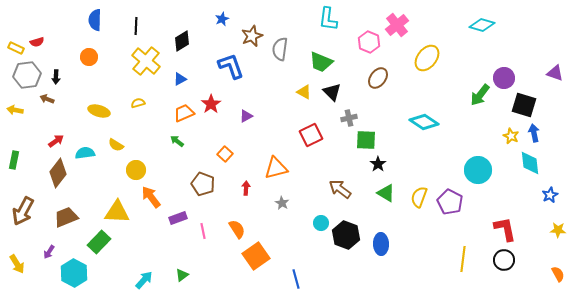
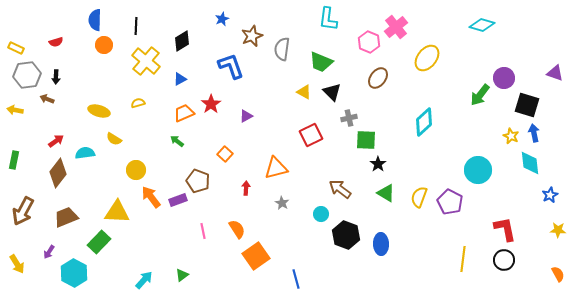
pink cross at (397, 25): moved 1 px left, 2 px down
red semicircle at (37, 42): moved 19 px right
gray semicircle at (280, 49): moved 2 px right
orange circle at (89, 57): moved 15 px right, 12 px up
black square at (524, 105): moved 3 px right
cyan diamond at (424, 122): rotated 76 degrees counterclockwise
yellow semicircle at (116, 145): moved 2 px left, 6 px up
brown pentagon at (203, 184): moved 5 px left, 3 px up
purple rectangle at (178, 218): moved 18 px up
cyan circle at (321, 223): moved 9 px up
